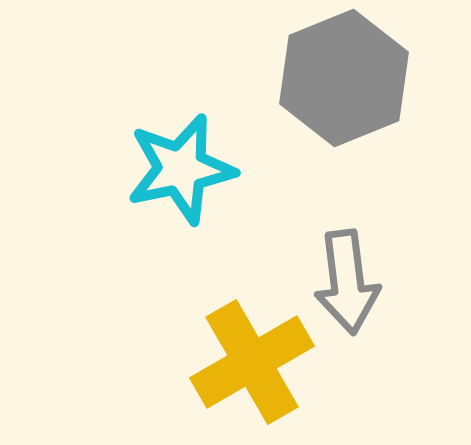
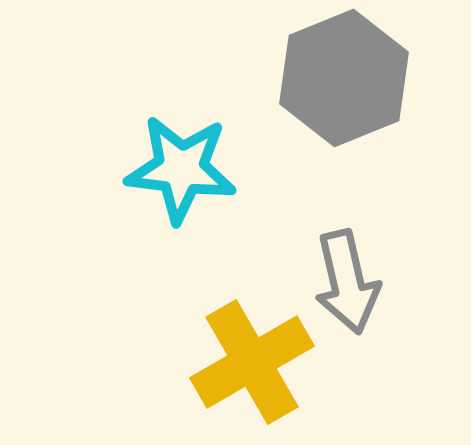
cyan star: rotated 19 degrees clockwise
gray arrow: rotated 6 degrees counterclockwise
